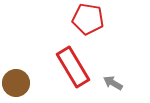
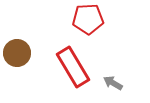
red pentagon: rotated 12 degrees counterclockwise
brown circle: moved 1 px right, 30 px up
